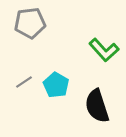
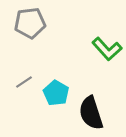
green L-shape: moved 3 px right, 1 px up
cyan pentagon: moved 8 px down
black semicircle: moved 6 px left, 7 px down
